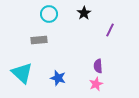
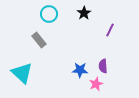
gray rectangle: rotated 56 degrees clockwise
purple semicircle: moved 5 px right
blue star: moved 22 px right, 8 px up; rotated 14 degrees counterclockwise
